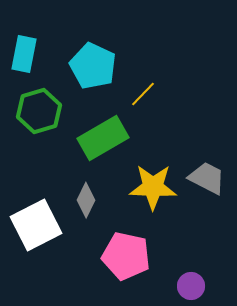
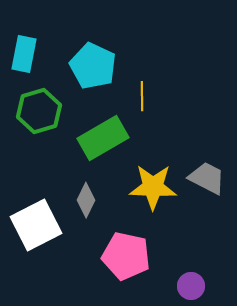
yellow line: moved 1 px left, 2 px down; rotated 44 degrees counterclockwise
